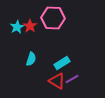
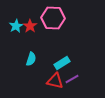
cyan star: moved 1 px left, 1 px up
red triangle: moved 2 px left; rotated 18 degrees counterclockwise
